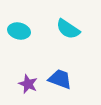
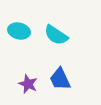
cyan semicircle: moved 12 px left, 6 px down
blue trapezoid: rotated 135 degrees counterclockwise
